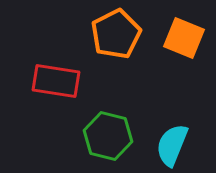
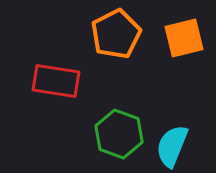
orange square: rotated 36 degrees counterclockwise
green hexagon: moved 11 px right, 2 px up; rotated 6 degrees clockwise
cyan semicircle: moved 1 px down
